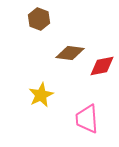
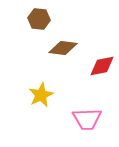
brown hexagon: rotated 15 degrees counterclockwise
brown diamond: moved 7 px left, 5 px up
pink trapezoid: rotated 88 degrees counterclockwise
